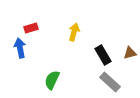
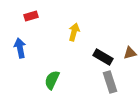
red rectangle: moved 12 px up
black rectangle: moved 2 px down; rotated 30 degrees counterclockwise
gray rectangle: rotated 30 degrees clockwise
